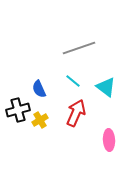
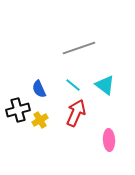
cyan line: moved 4 px down
cyan triangle: moved 1 px left, 2 px up
